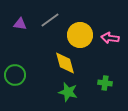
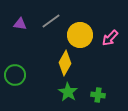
gray line: moved 1 px right, 1 px down
pink arrow: rotated 54 degrees counterclockwise
yellow diamond: rotated 45 degrees clockwise
green cross: moved 7 px left, 12 px down
green star: rotated 18 degrees clockwise
